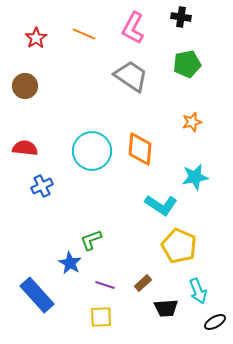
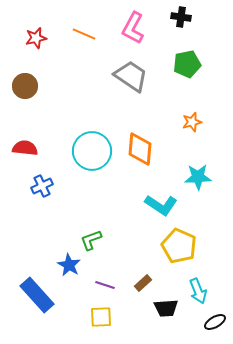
red star: rotated 20 degrees clockwise
cyan star: moved 3 px right; rotated 8 degrees clockwise
blue star: moved 1 px left, 2 px down
